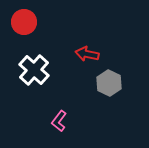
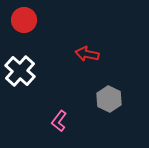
red circle: moved 2 px up
white cross: moved 14 px left, 1 px down
gray hexagon: moved 16 px down
